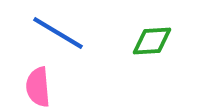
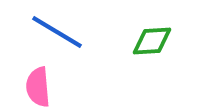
blue line: moved 1 px left, 1 px up
